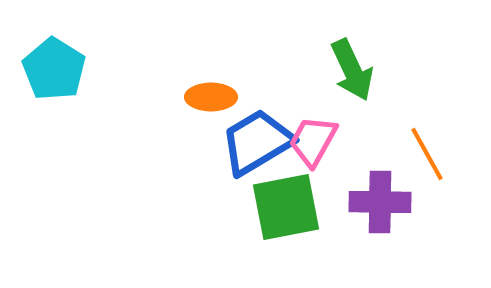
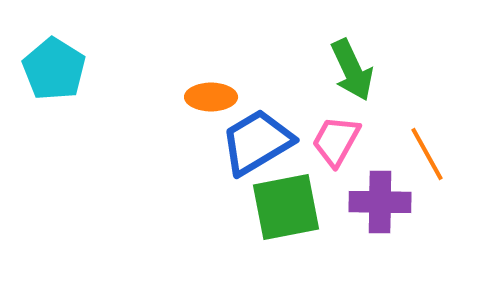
pink trapezoid: moved 23 px right
